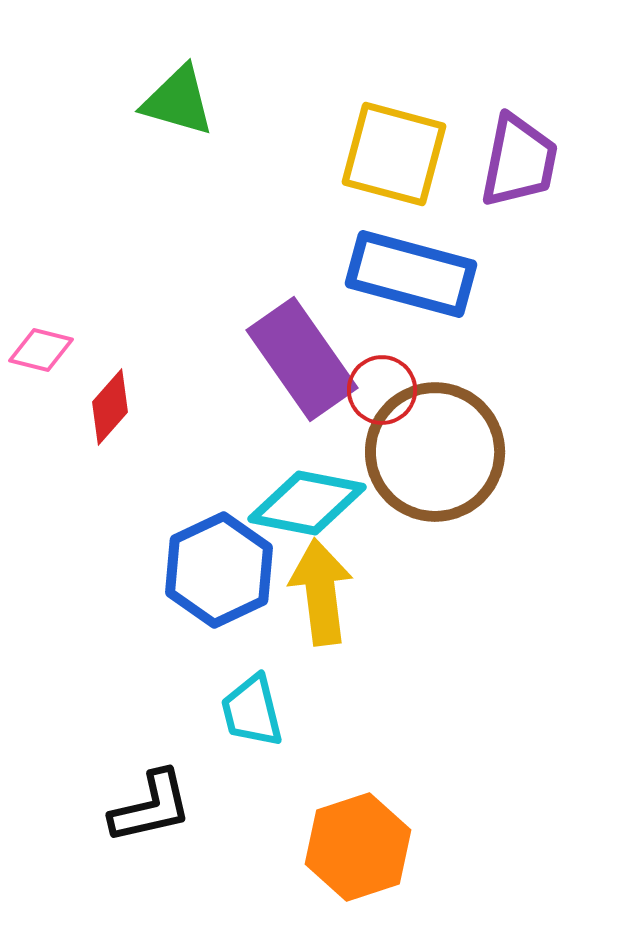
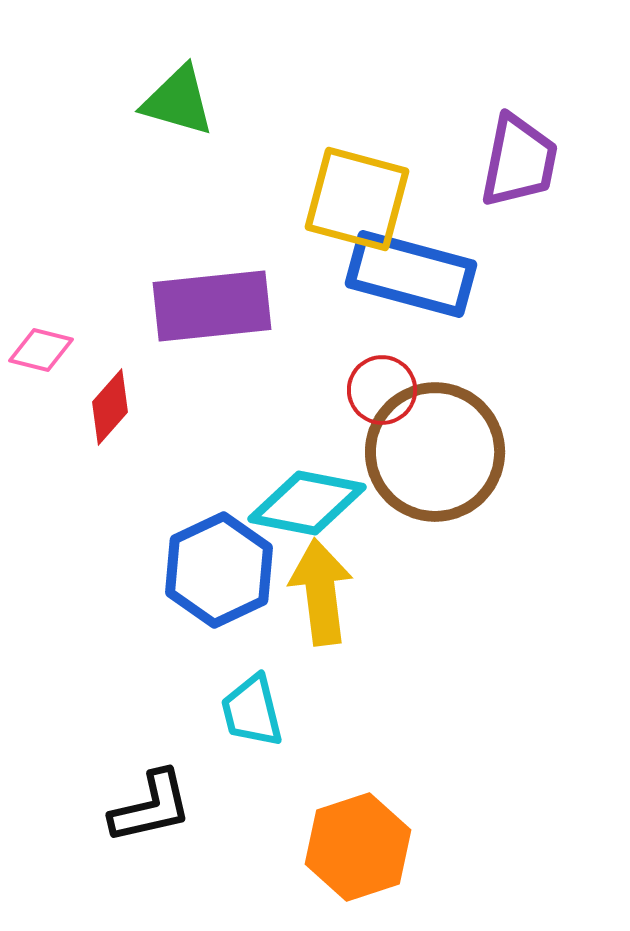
yellow square: moved 37 px left, 45 px down
purple rectangle: moved 90 px left, 53 px up; rotated 61 degrees counterclockwise
